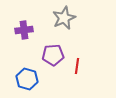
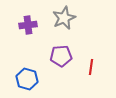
purple cross: moved 4 px right, 5 px up
purple pentagon: moved 8 px right, 1 px down
red line: moved 14 px right, 1 px down
